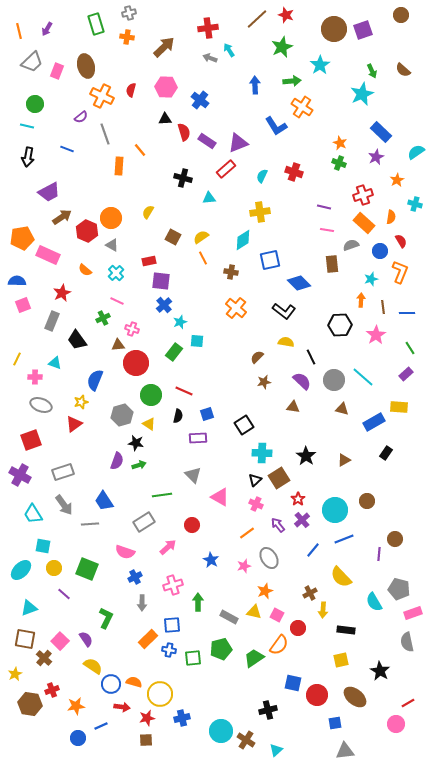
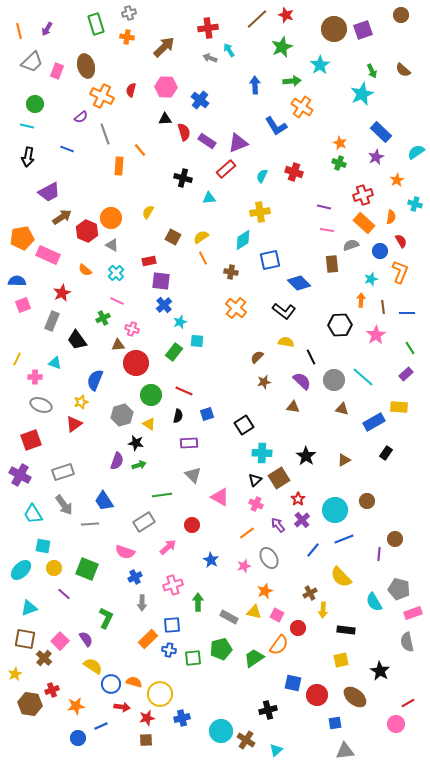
purple rectangle at (198, 438): moved 9 px left, 5 px down
